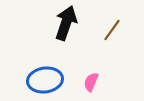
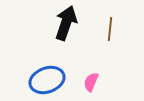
brown line: moved 2 px left, 1 px up; rotated 30 degrees counterclockwise
blue ellipse: moved 2 px right; rotated 12 degrees counterclockwise
